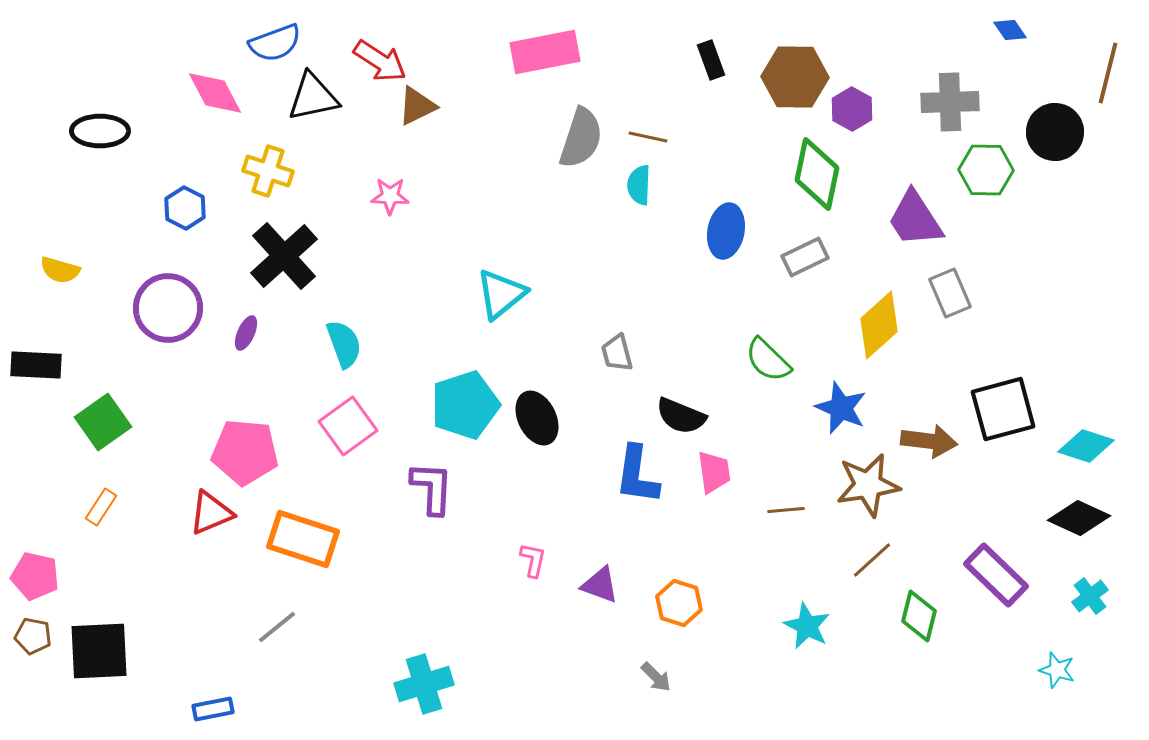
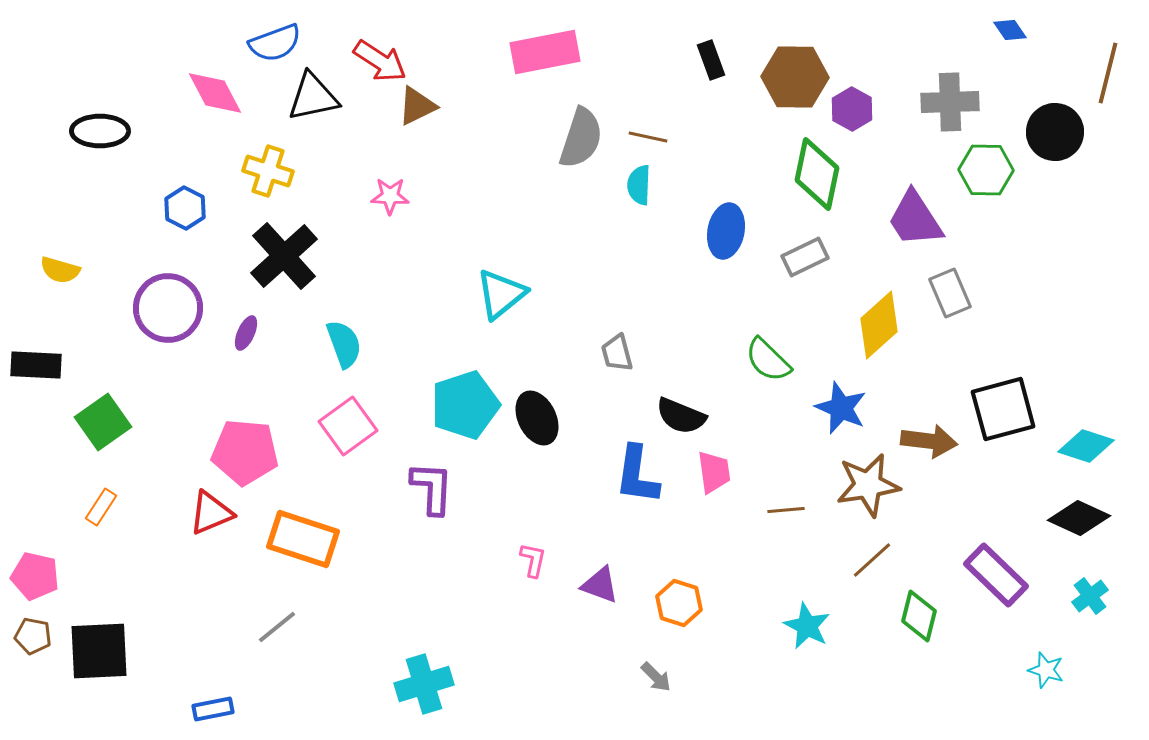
cyan star at (1057, 670): moved 11 px left
